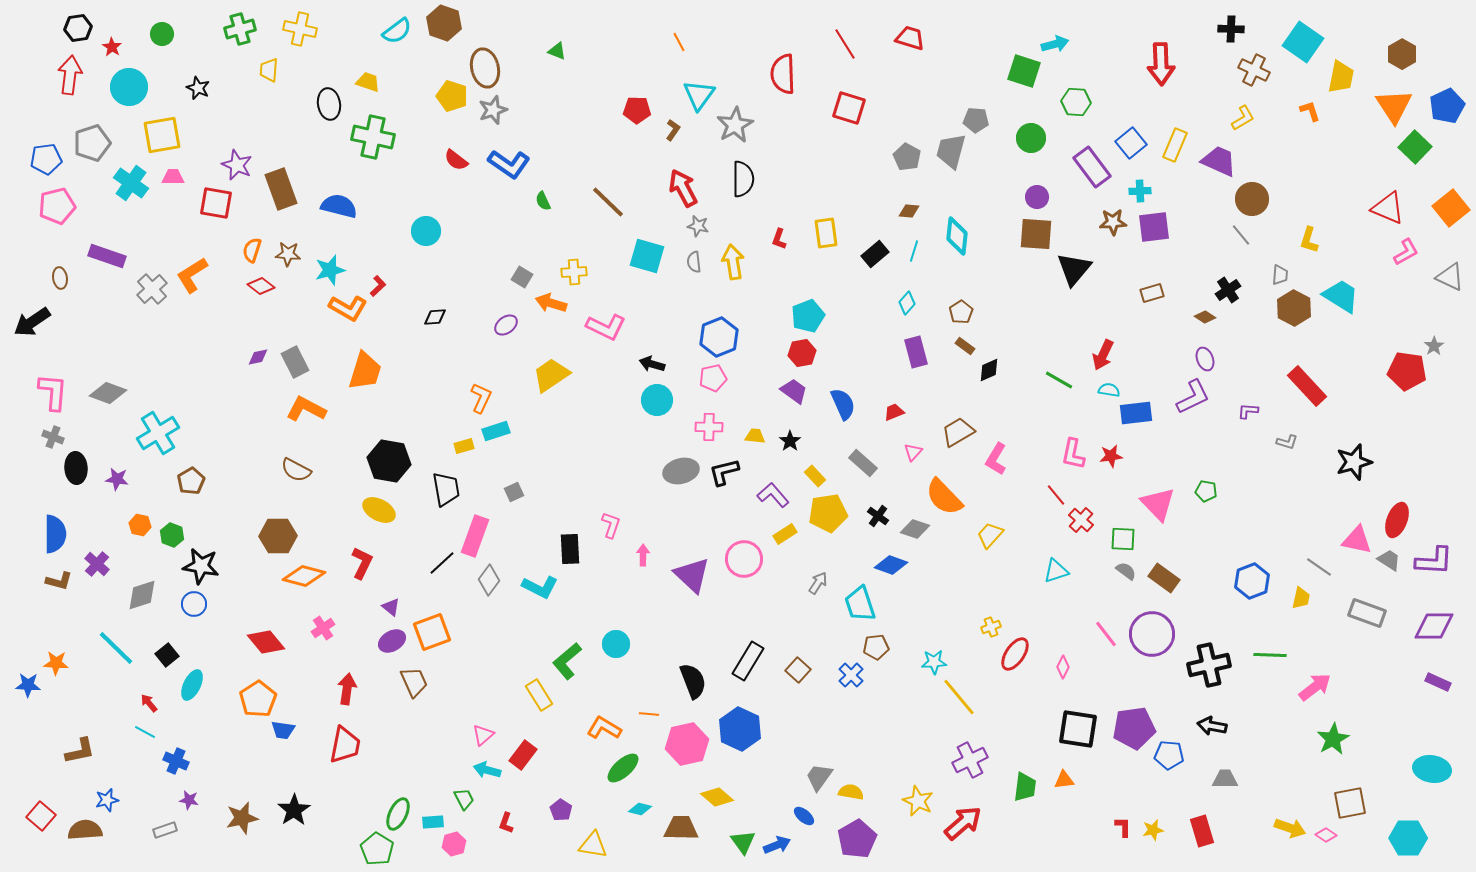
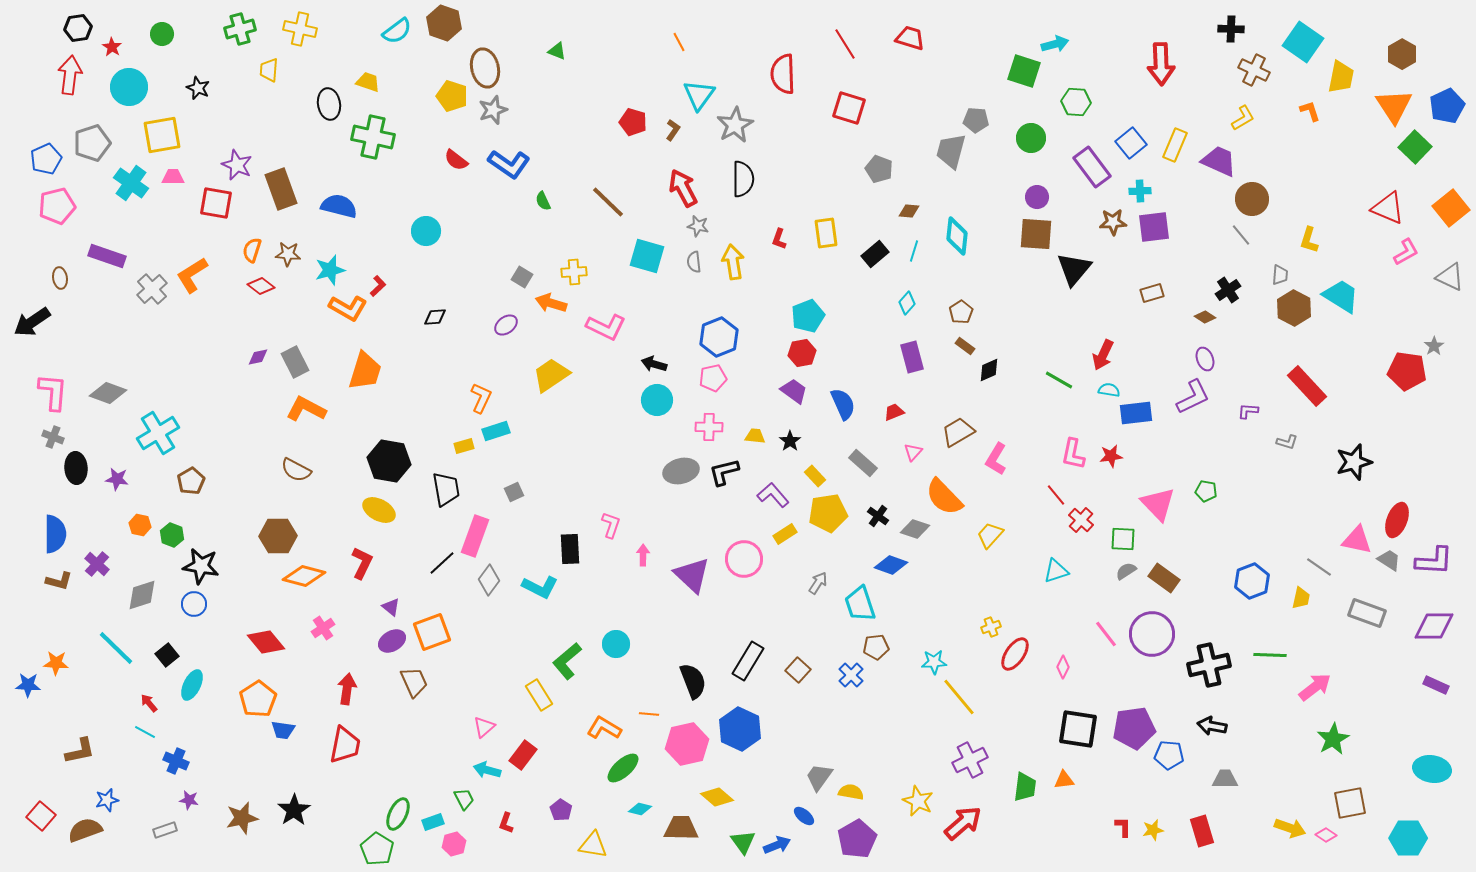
red pentagon at (637, 110): moved 4 px left, 12 px down; rotated 16 degrees clockwise
gray pentagon at (907, 157): moved 28 px left, 12 px down; rotated 8 degrees counterclockwise
blue pentagon at (46, 159): rotated 16 degrees counterclockwise
purple rectangle at (916, 352): moved 4 px left, 5 px down
black arrow at (652, 364): moved 2 px right
gray semicircle at (1126, 571): rotated 70 degrees counterclockwise
purple rectangle at (1438, 682): moved 2 px left, 3 px down
pink triangle at (483, 735): moved 1 px right, 8 px up
cyan rectangle at (433, 822): rotated 15 degrees counterclockwise
brown semicircle at (85, 830): rotated 16 degrees counterclockwise
